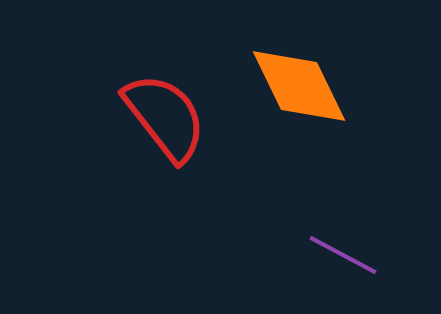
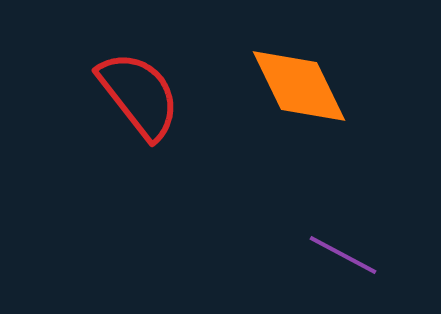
red semicircle: moved 26 px left, 22 px up
